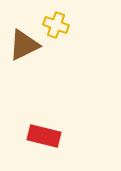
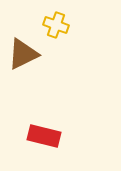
brown triangle: moved 1 px left, 9 px down
